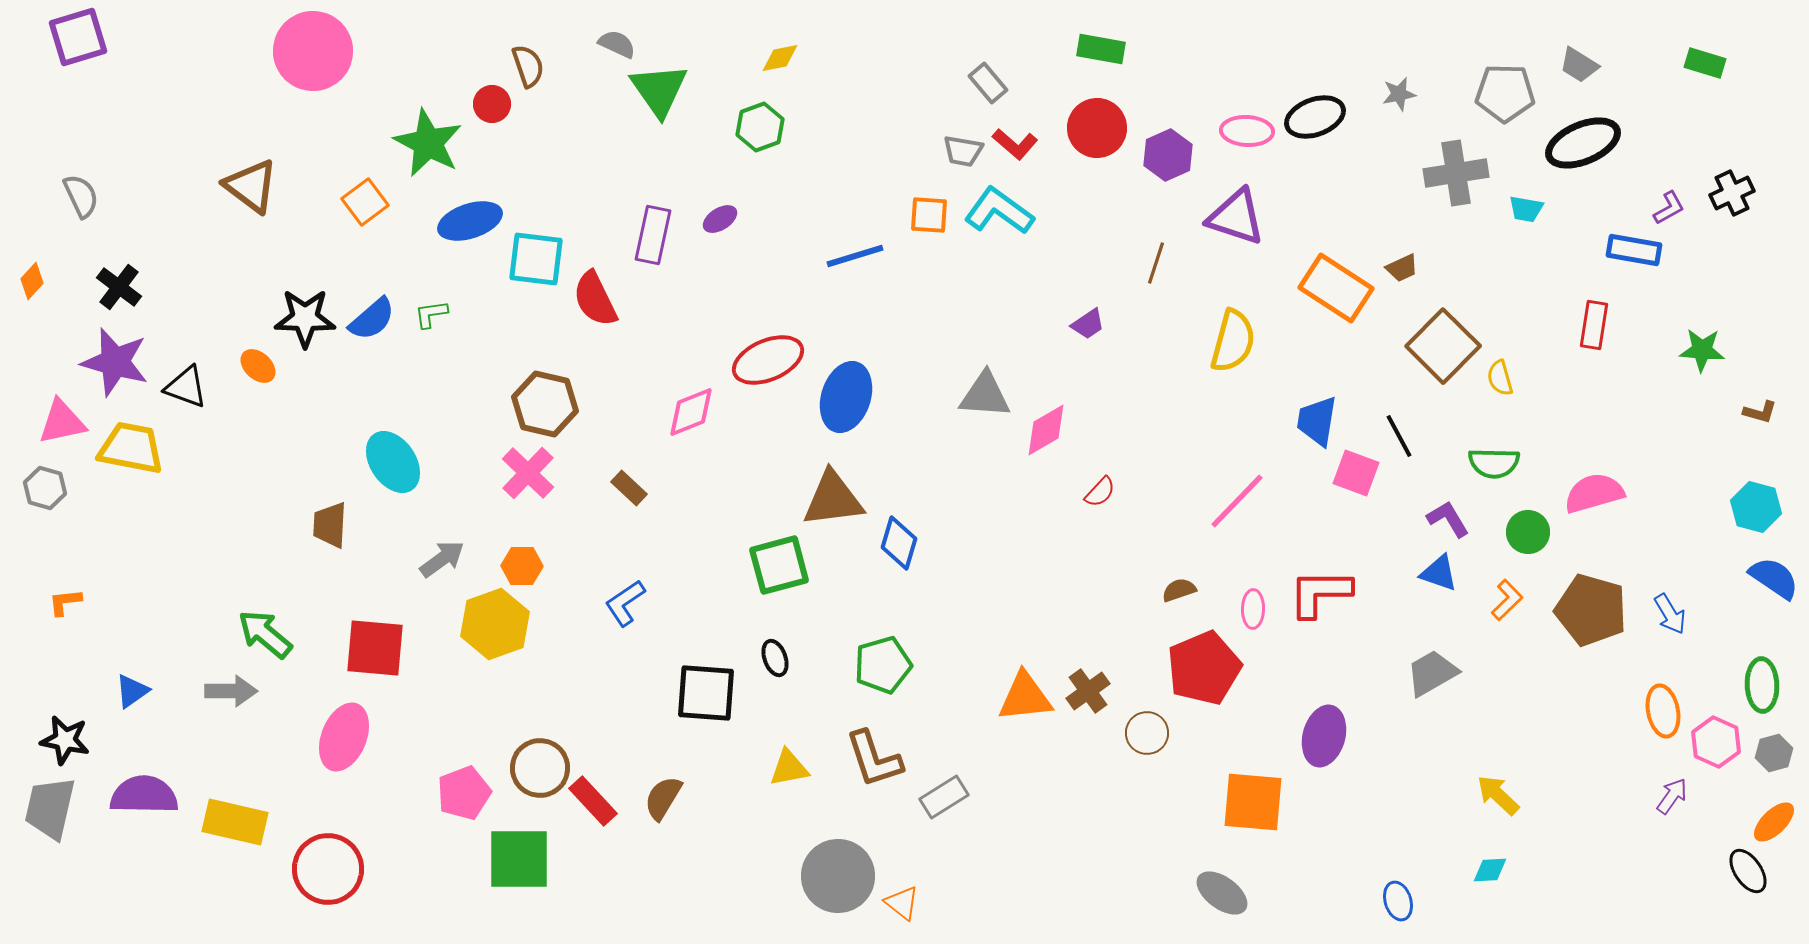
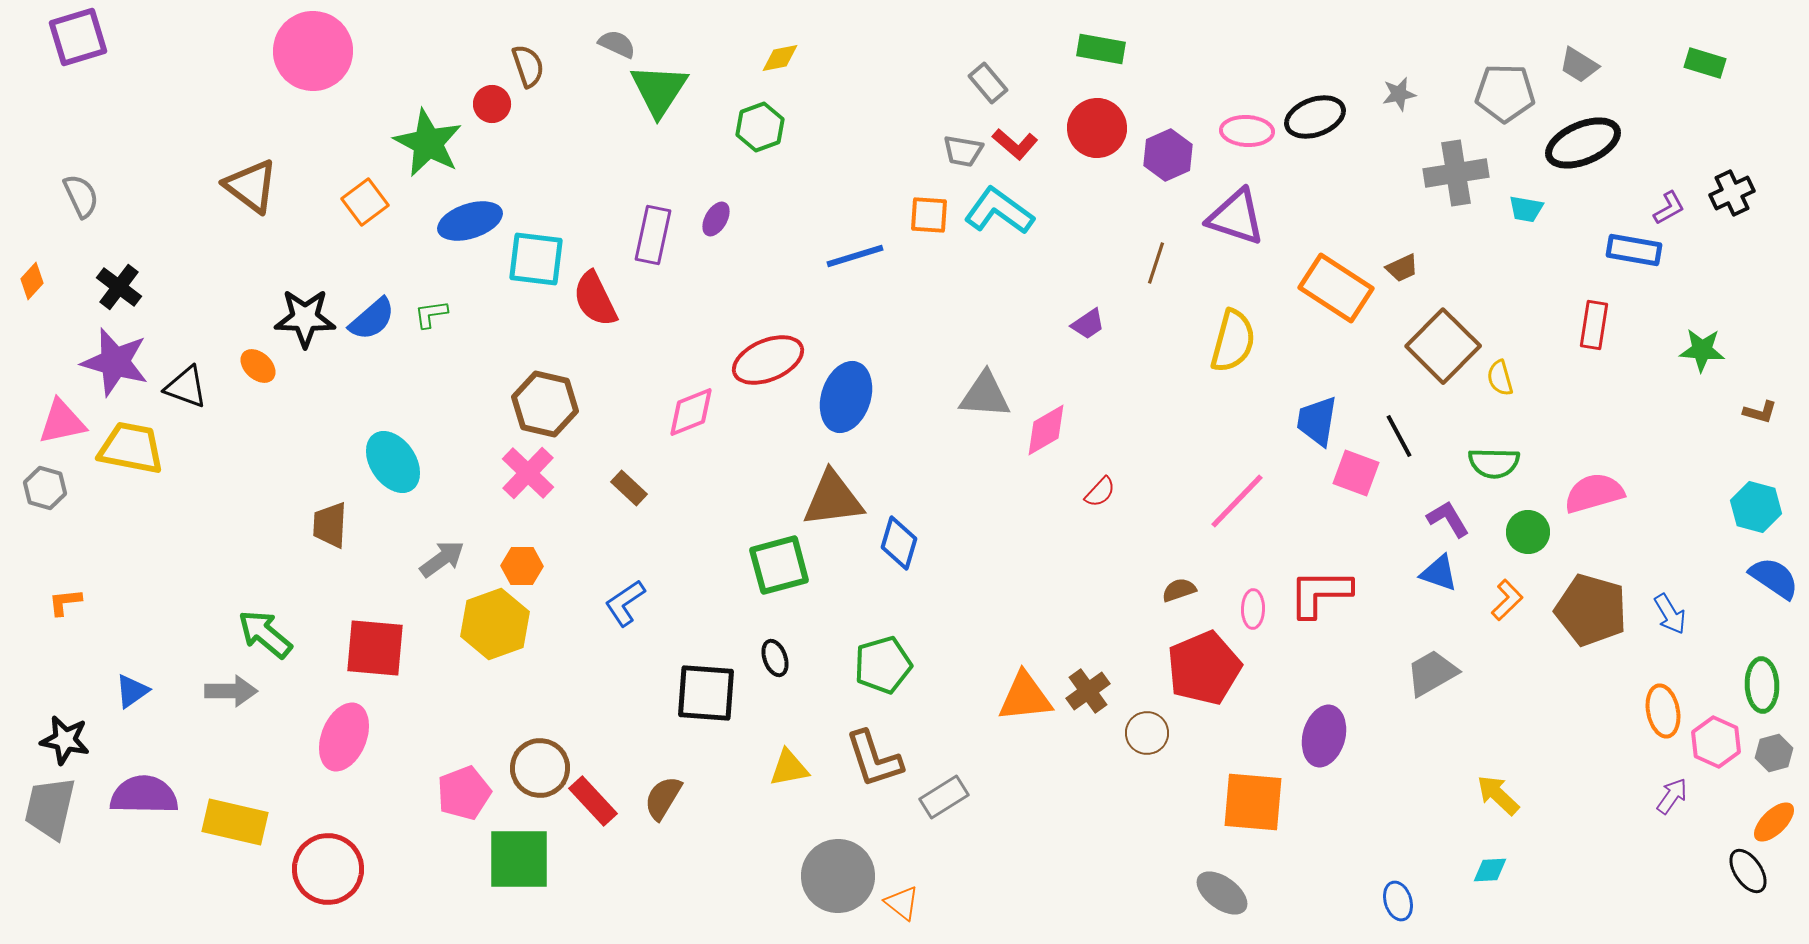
green triangle at (659, 90): rotated 8 degrees clockwise
purple ellipse at (720, 219): moved 4 px left; rotated 28 degrees counterclockwise
